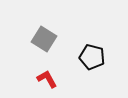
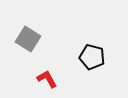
gray square: moved 16 px left
